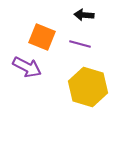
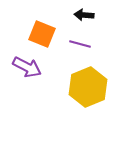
orange square: moved 3 px up
yellow hexagon: rotated 21 degrees clockwise
